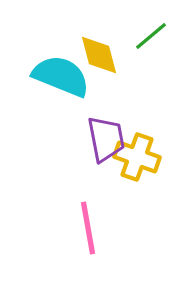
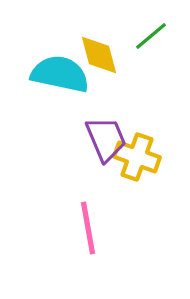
cyan semicircle: moved 1 px left, 2 px up; rotated 10 degrees counterclockwise
purple trapezoid: rotated 12 degrees counterclockwise
